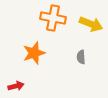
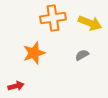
orange cross: rotated 20 degrees counterclockwise
yellow arrow: moved 1 px left, 1 px up
gray semicircle: moved 1 px right, 2 px up; rotated 64 degrees clockwise
